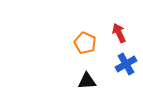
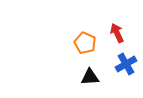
red arrow: moved 2 px left
black triangle: moved 3 px right, 4 px up
